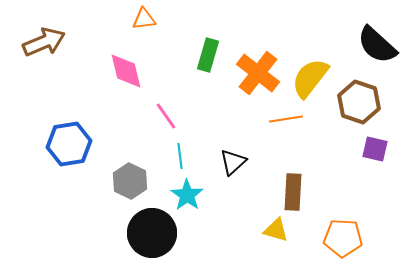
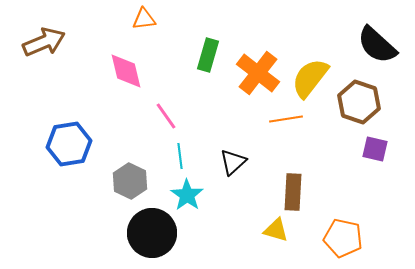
orange pentagon: rotated 9 degrees clockwise
